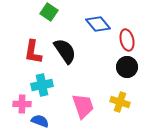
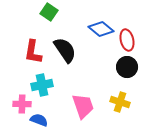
blue diamond: moved 3 px right, 5 px down; rotated 10 degrees counterclockwise
black semicircle: moved 1 px up
blue semicircle: moved 1 px left, 1 px up
